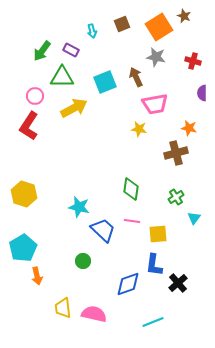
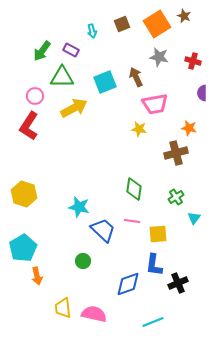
orange square: moved 2 px left, 3 px up
gray star: moved 3 px right
green diamond: moved 3 px right
black cross: rotated 18 degrees clockwise
